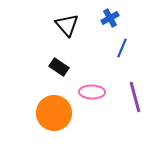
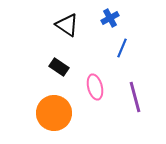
black triangle: rotated 15 degrees counterclockwise
pink ellipse: moved 3 px right, 5 px up; rotated 75 degrees clockwise
